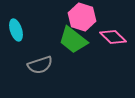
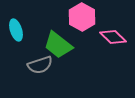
pink hexagon: rotated 12 degrees clockwise
green trapezoid: moved 15 px left, 5 px down
